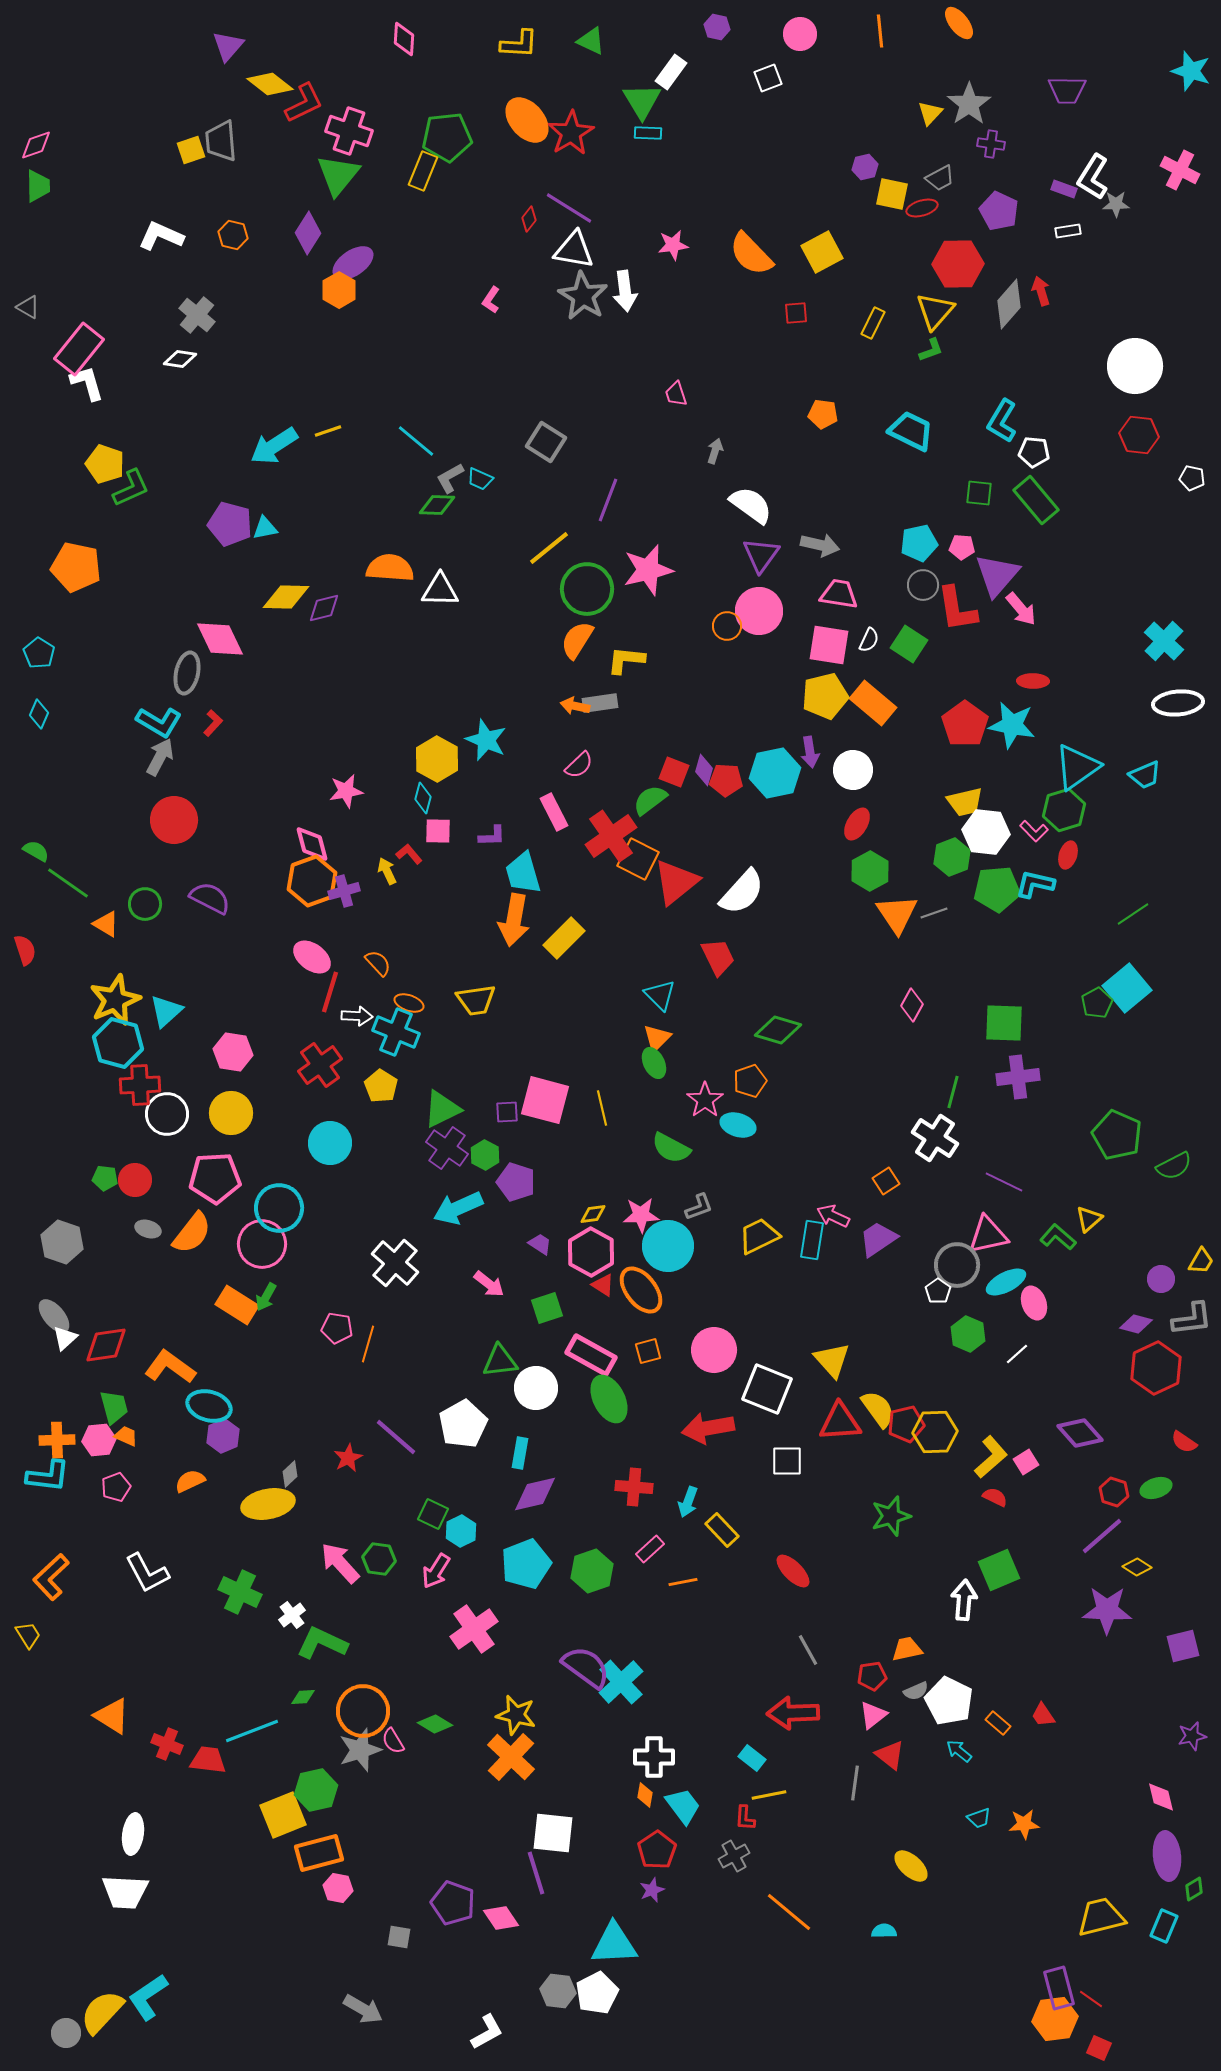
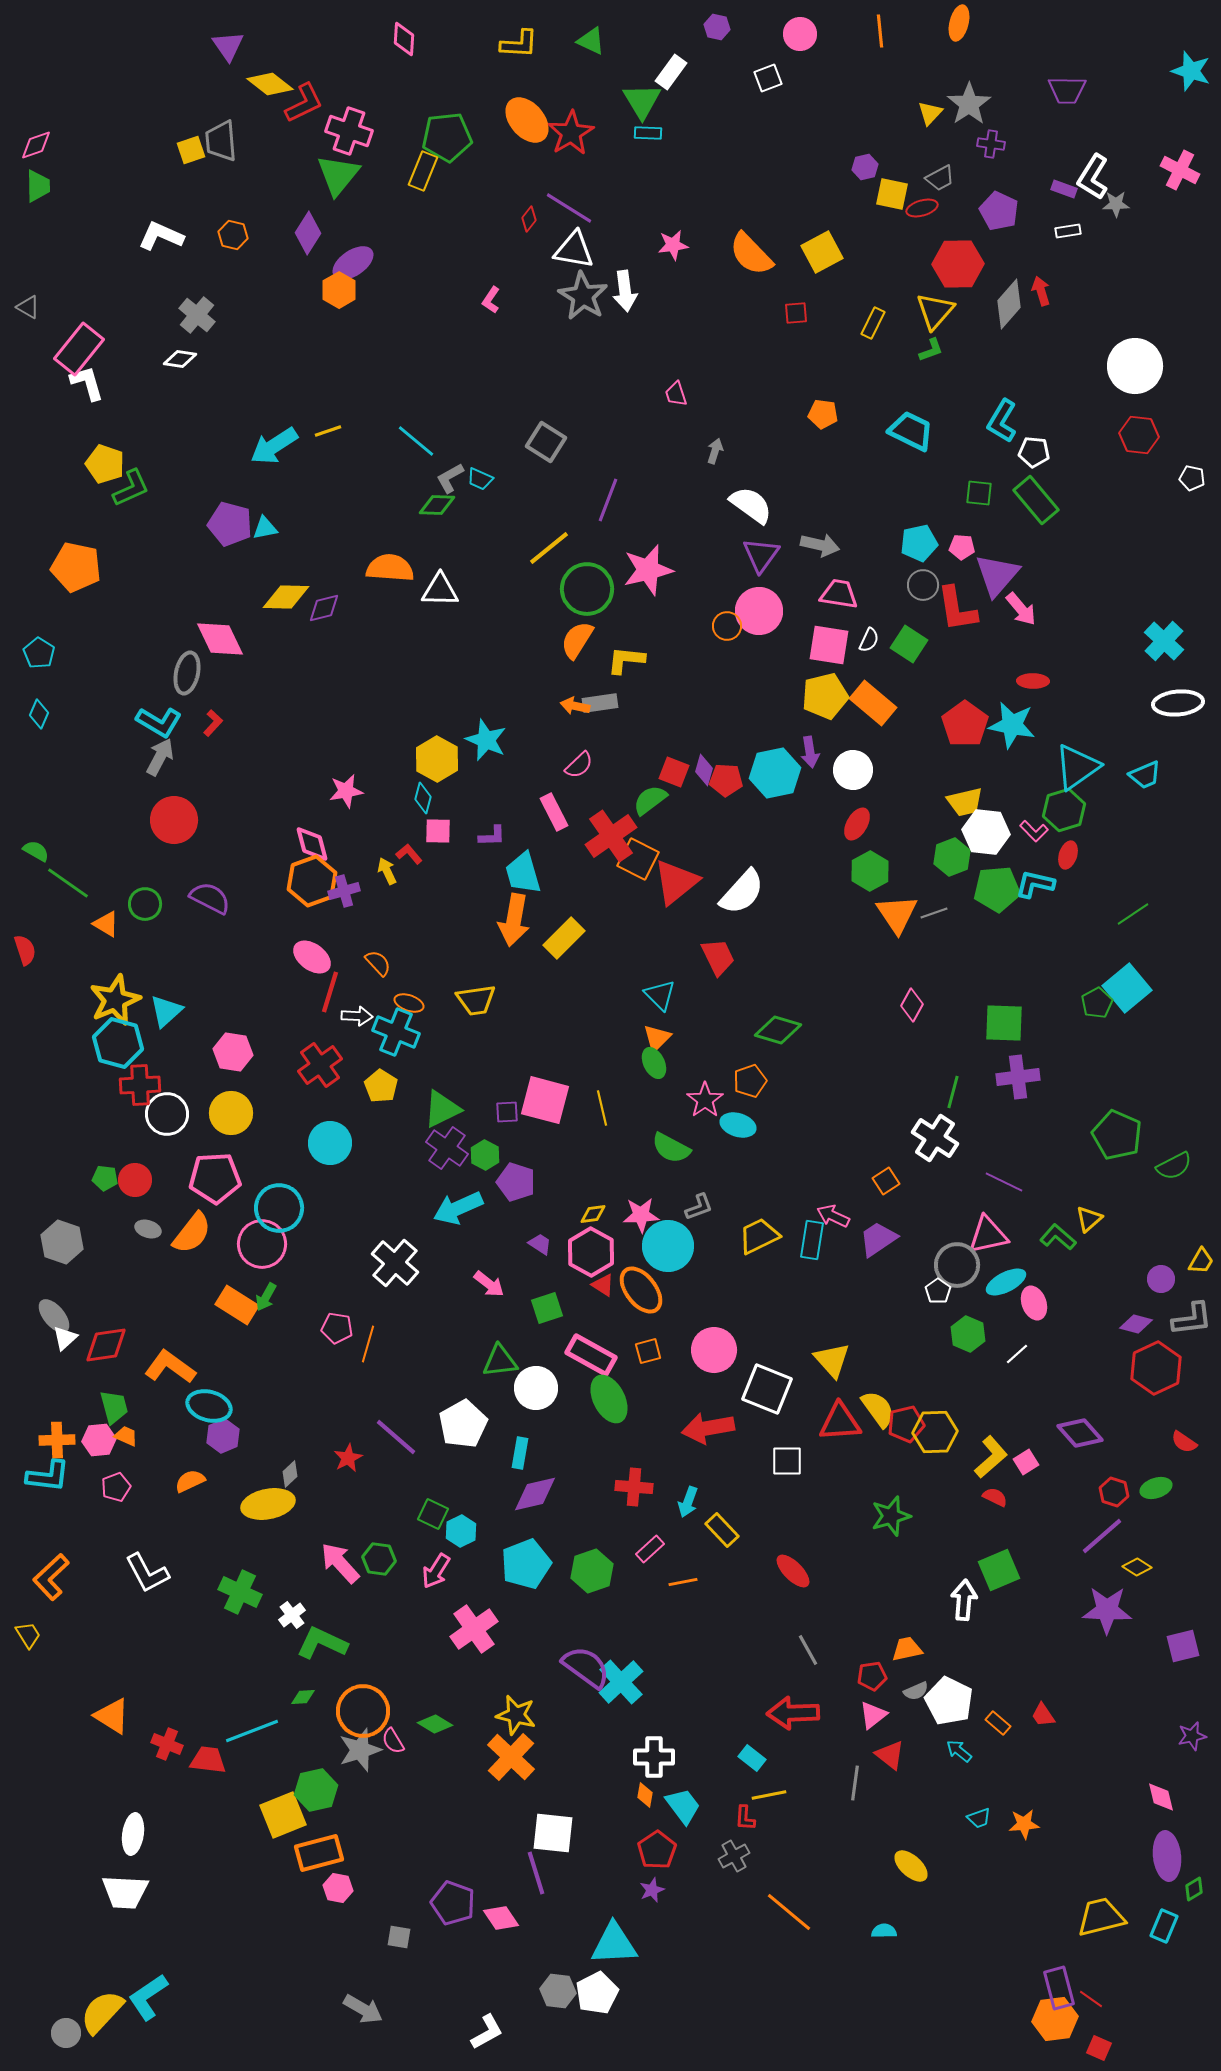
orange ellipse at (959, 23): rotated 52 degrees clockwise
purple triangle at (228, 46): rotated 16 degrees counterclockwise
